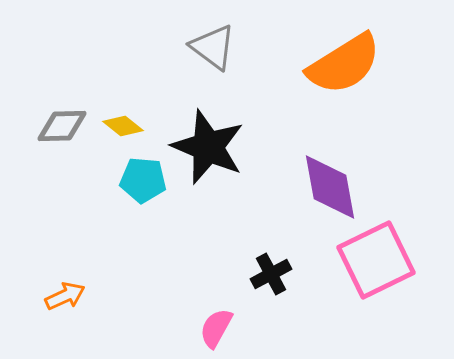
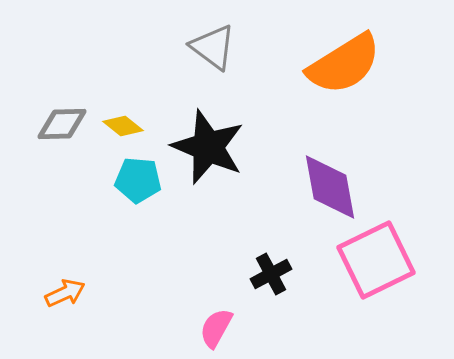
gray diamond: moved 2 px up
cyan pentagon: moved 5 px left
orange arrow: moved 3 px up
